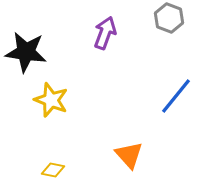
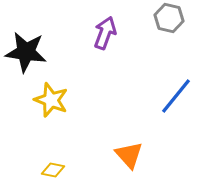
gray hexagon: rotated 8 degrees counterclockwise
